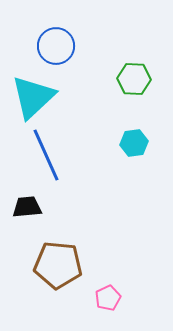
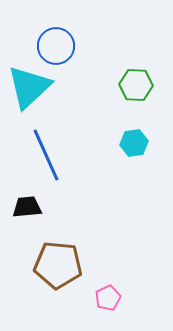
green hexagon: moved 2 px right, 6 px down
cyan triangle: moved 4 px left, 10 px up
